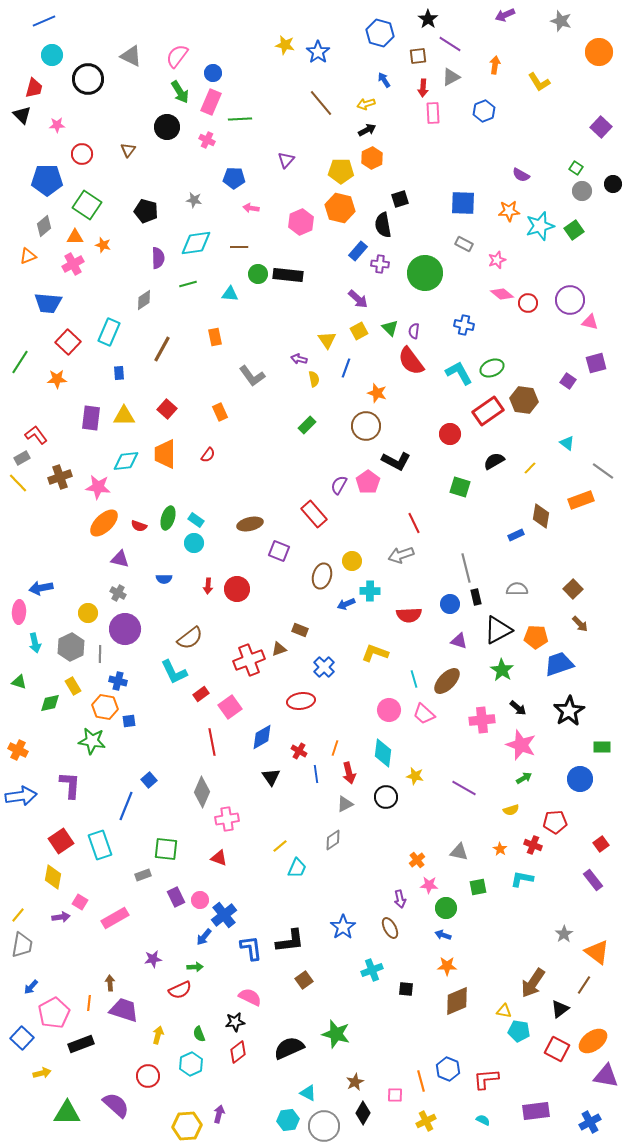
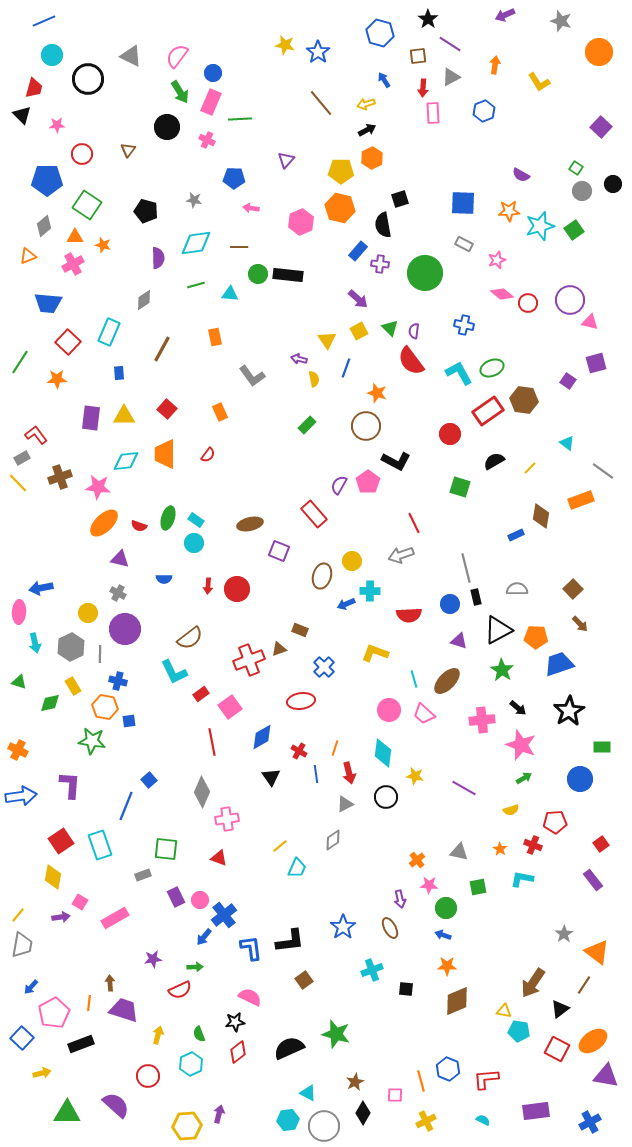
green line at (188, 284): moved 8 px right, 1 px down
